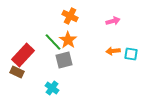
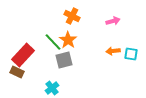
orange cross: moved 2 px right
cyan cross: rotated 16 degrees clockwise
